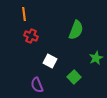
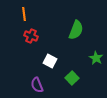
green star: rotated 16 degrees counterclockwise
green square: moved 2 px left, 1 px down
